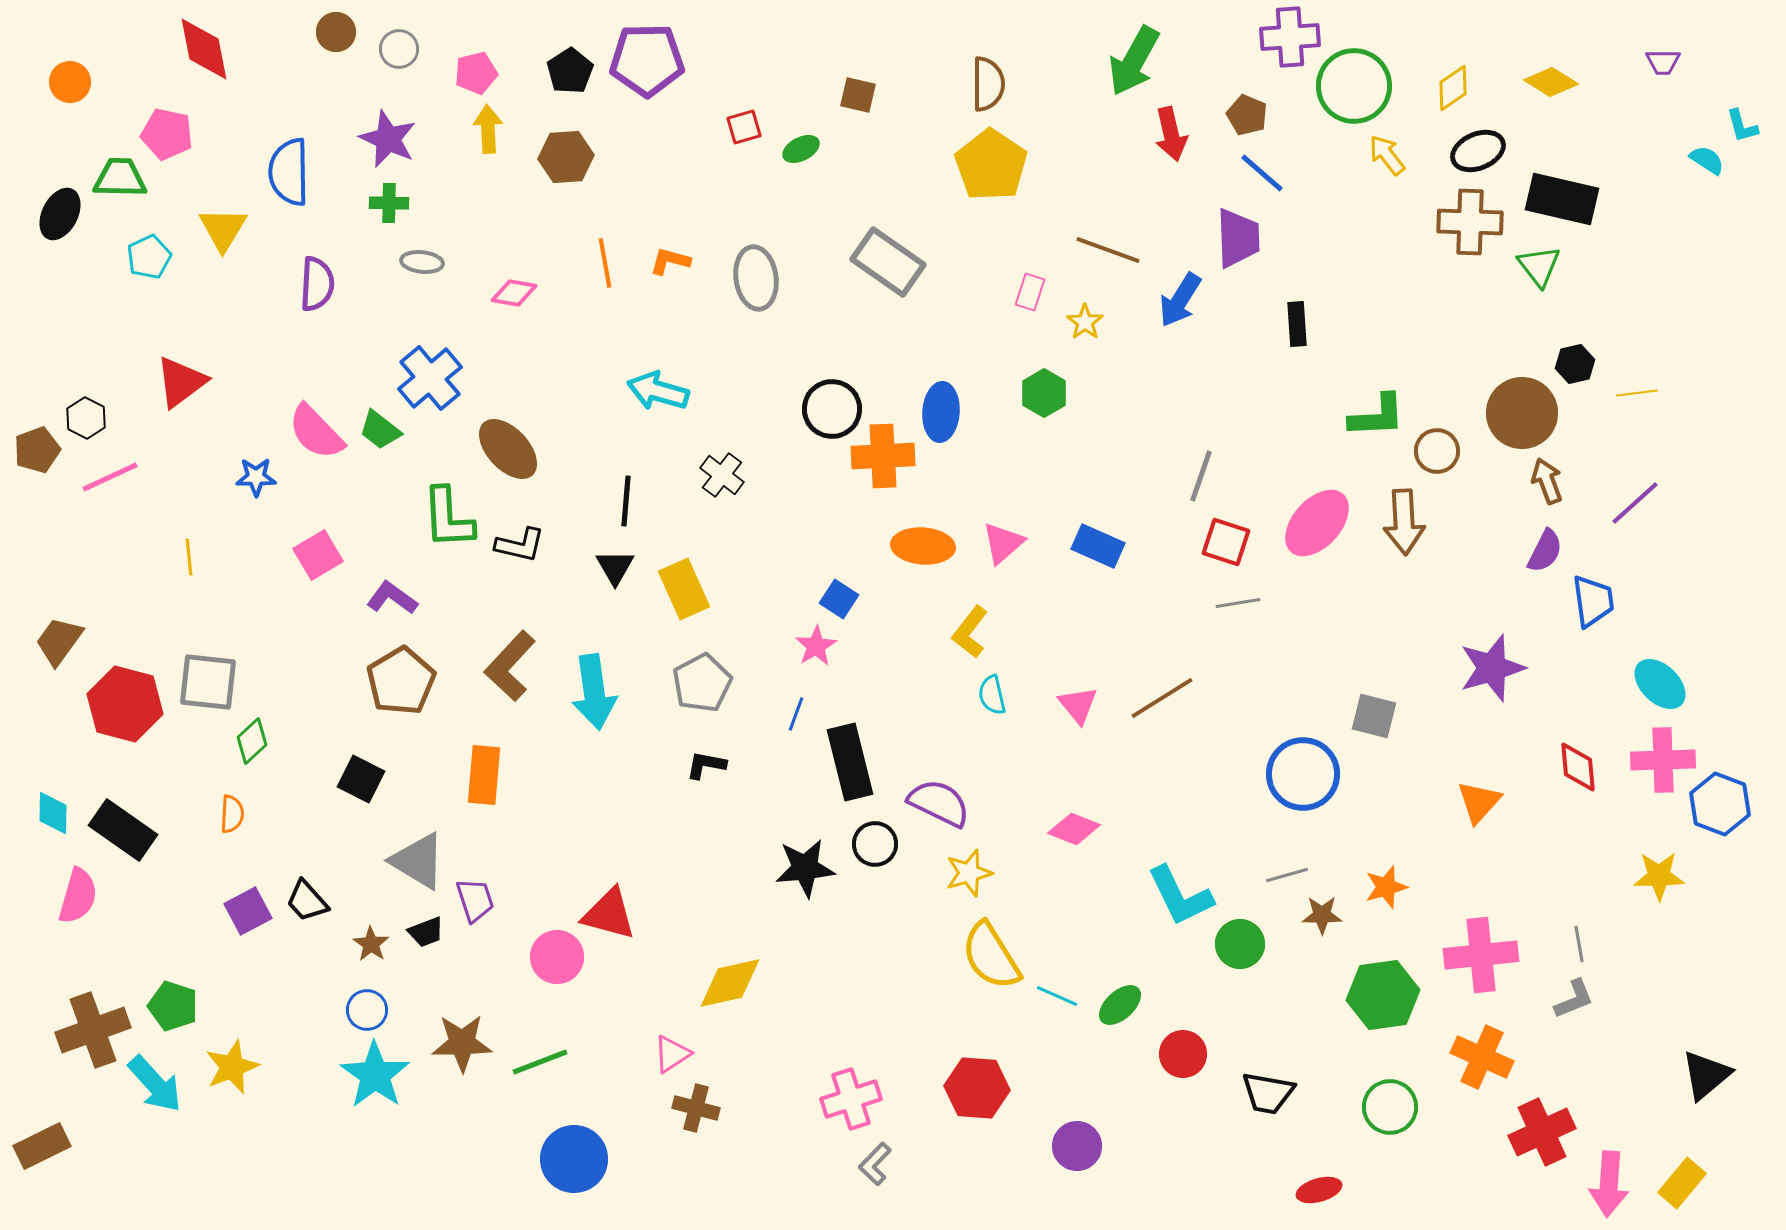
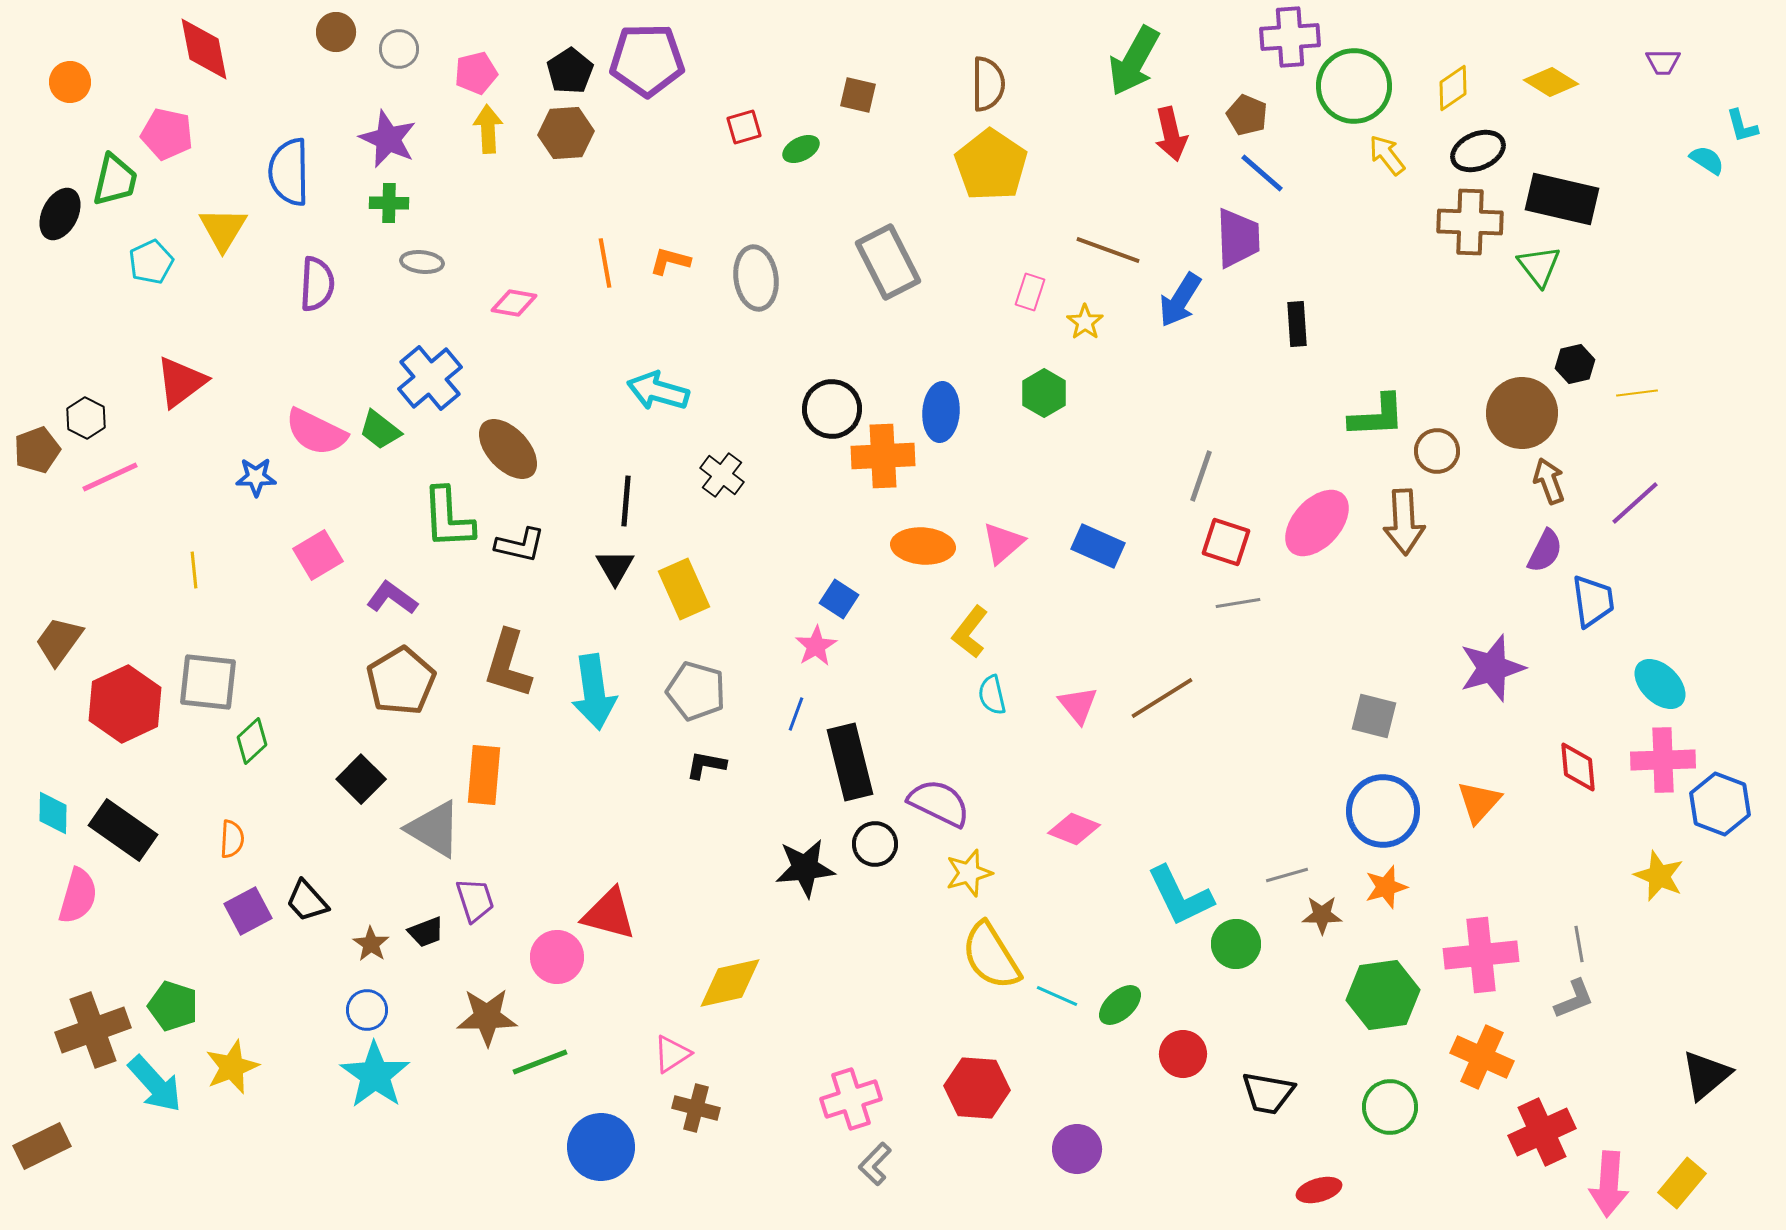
brown hexagon at (566, 157): moved 24 px up
green trapezoid at (120, 178): moved 5 px left, 2 px down; rotated 102 degrees clockwise
cyan pentagon at (149, 257): moved 2 px right, 5 px down
gray rectangle at (888, 262): rotated 28 degrees clockwise
pink diamond at (514, 293): moved 10 px down
pink semicircle at (316, 432): rotated 20 degrees counterclockwise
brown arrow at (1547, 481): moved 2 px right
yellow line at (189, 557): moved 5 px right, 13 px down
brown L-shape at (510, 666): moved 2 px left, 2 px up; rotated 26 degrees counterclockwise
gray pentagon at (702, 683): moved 6 px left, 8 px down; rotated 28 degrees counterclockwise
red hexagon at (125, 704): rotated 20 degrees clockwise
blue circle at (1303, 774): moved 80 px right, 37 px down
black square at (361, 779): rotated 18 degrees clockwise
orange semicircle at (232, 814): moved 25 px down
gray triangle at (418, 861): moved 16 px right, 32 px up
yellow star at (1659, 876): rotated 24 degrees clockwise
green circle at (1240, 944): moved 4 px left
brown star at (462, 1043): moved 25 px right, 26 px up
purple circle at (1077, 1146): moved 3 px down
blue circle at (574, 1159): moved 27 px right, 12 px up
